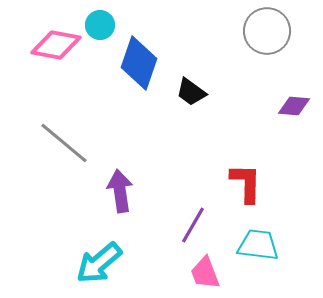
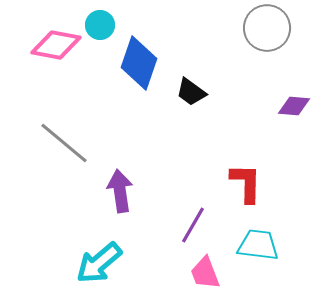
gray circle: moved 3 px up
